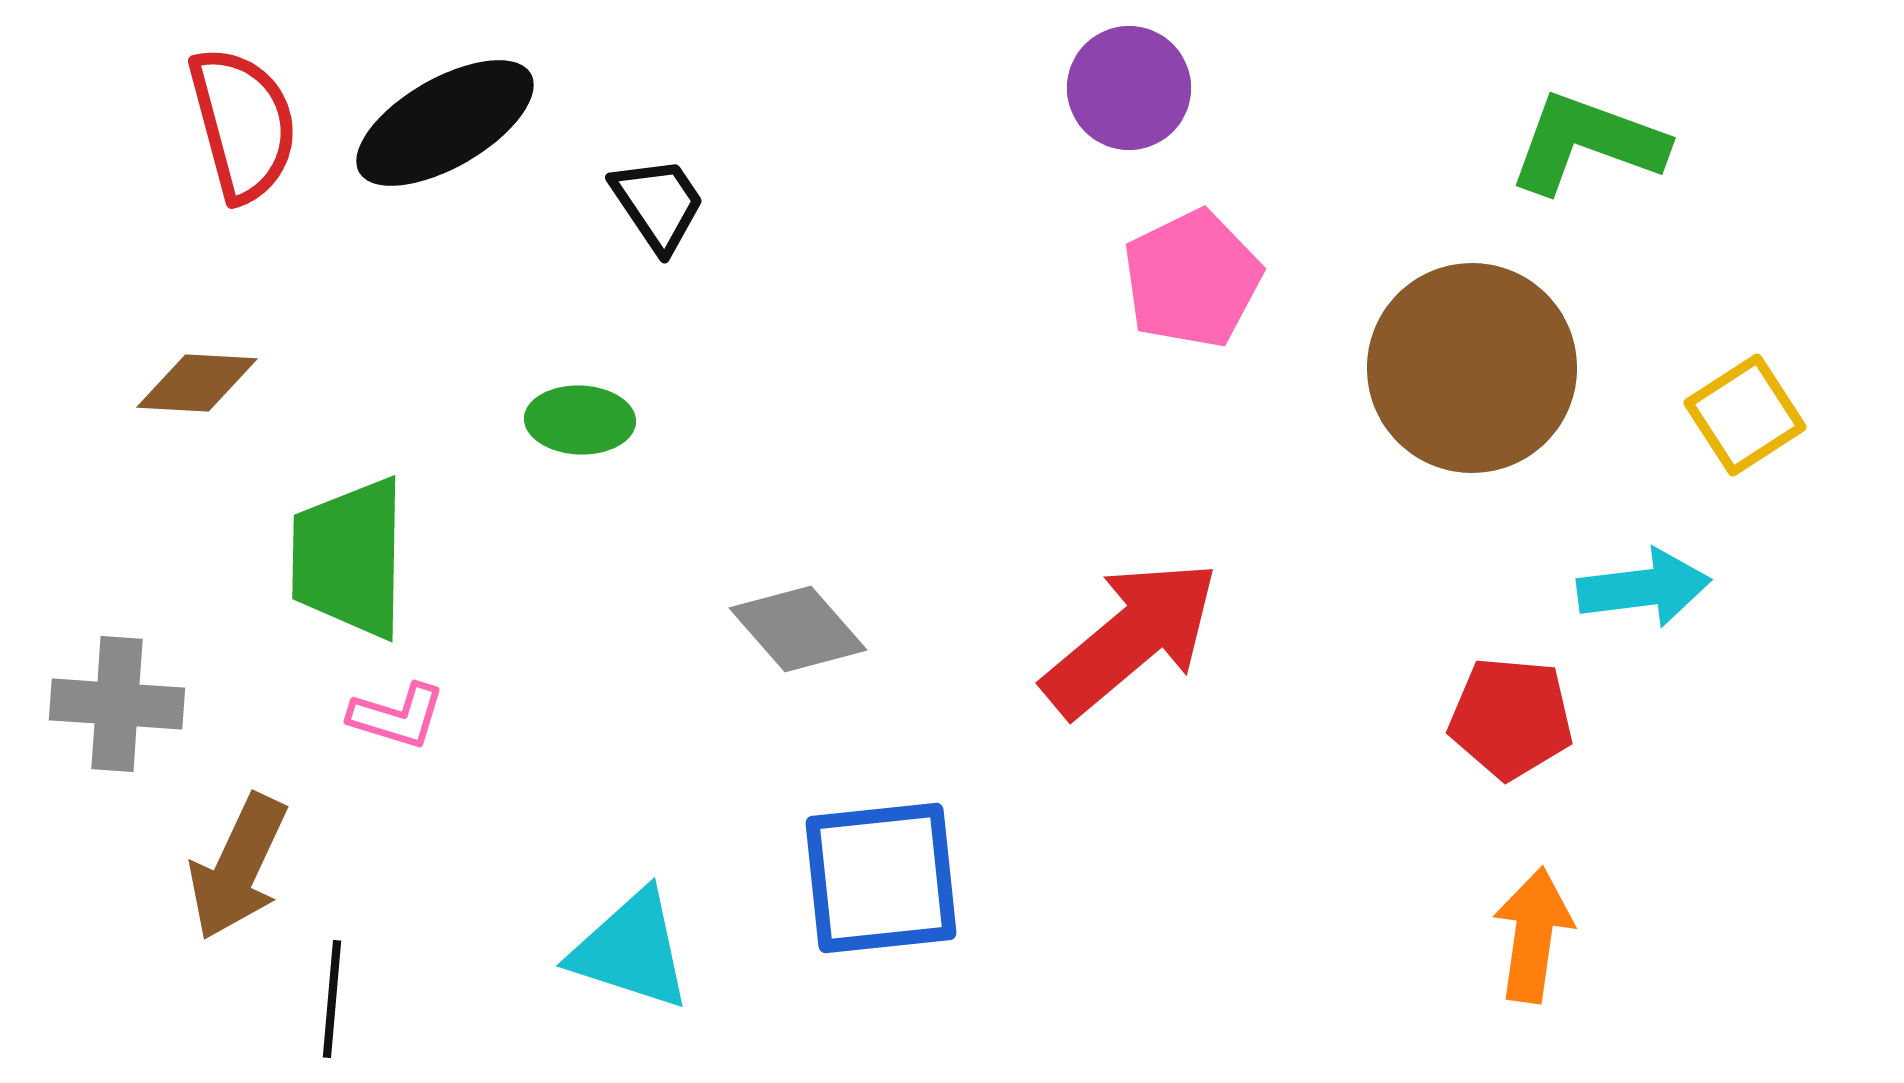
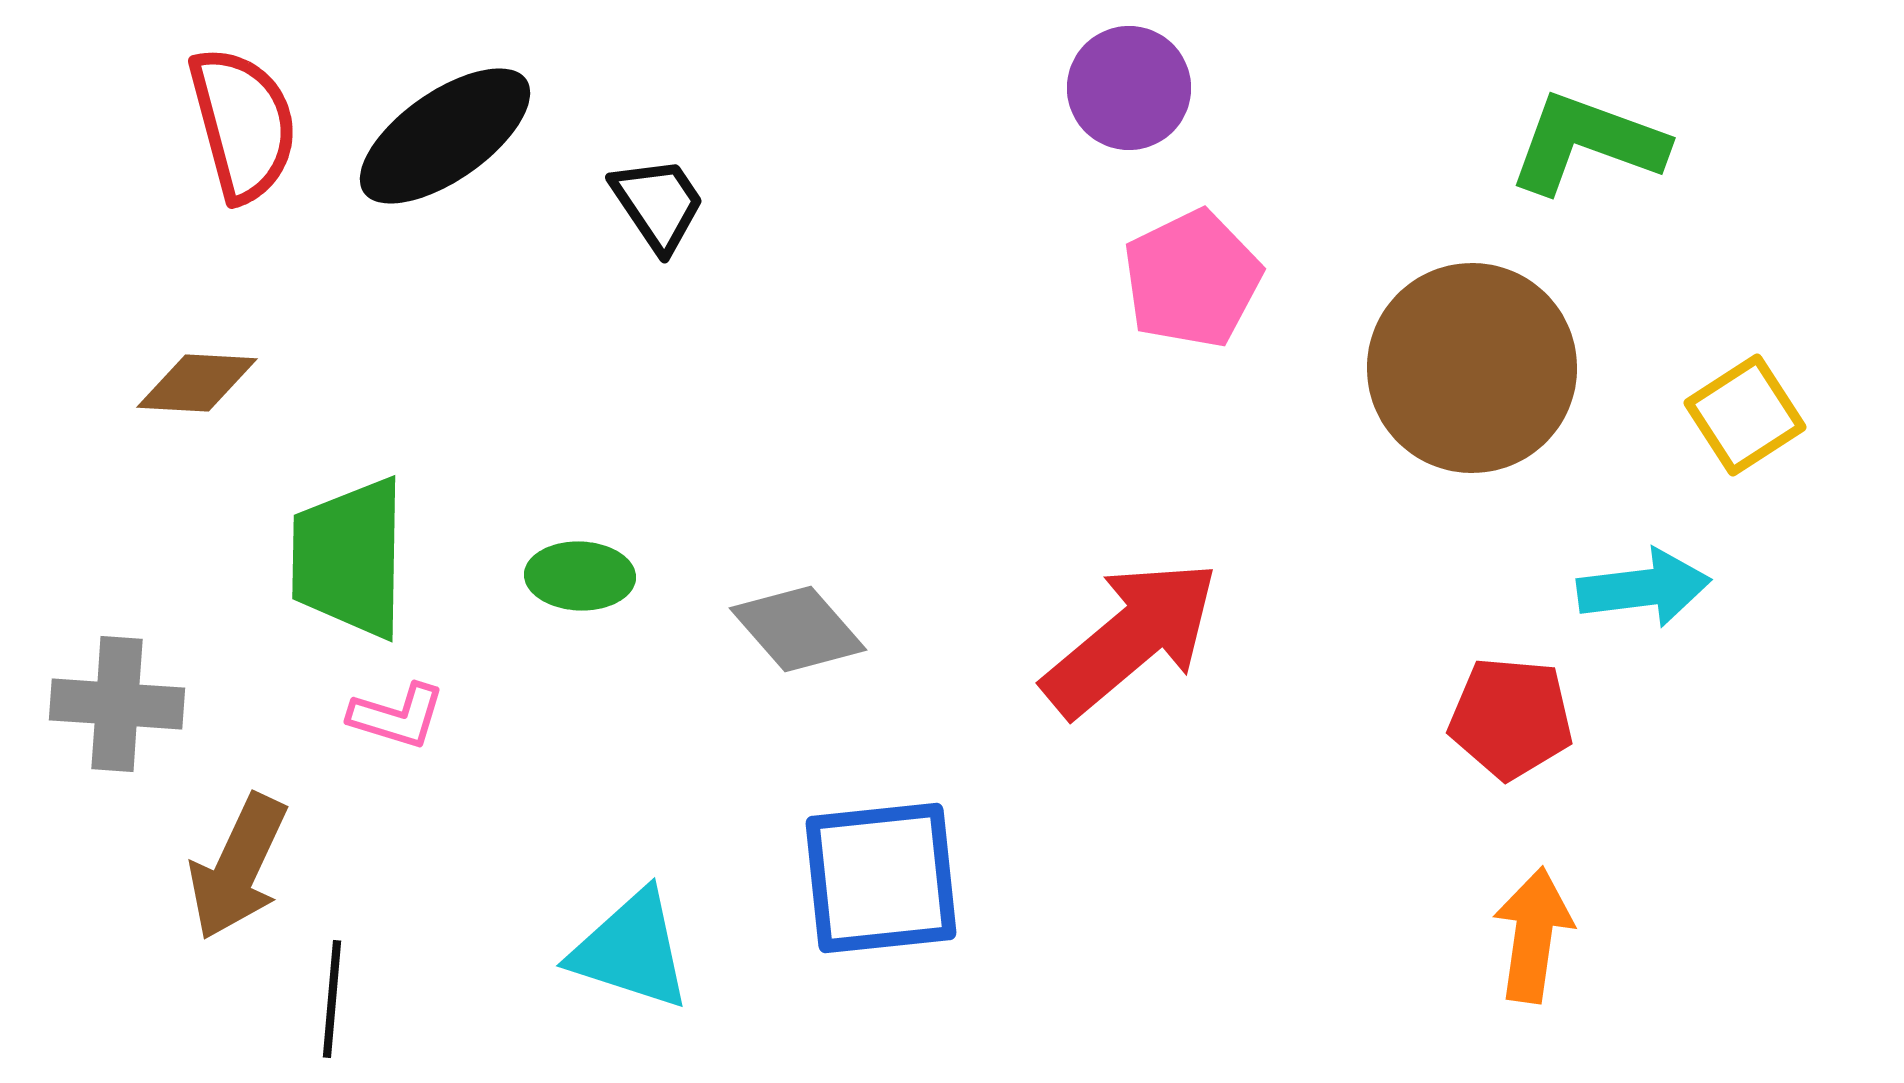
black ellipse: moved 13 px down; rotated 5 degrees counterclockwise
green ellipse: moved 156 px down
